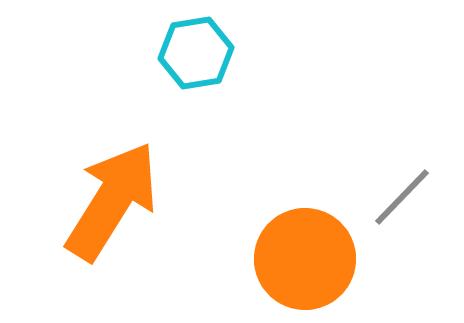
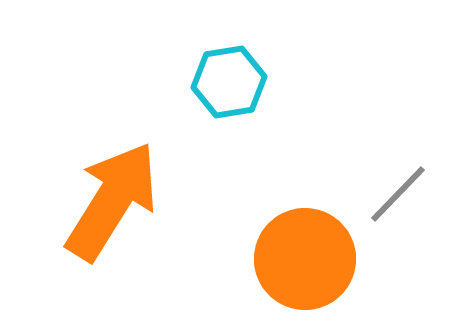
cyan hexagon: moved 33 px right, 29 px down
gray line: moved 4 px left, 3 px up
